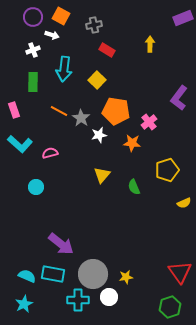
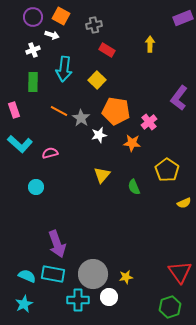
yellow pentagon: rotated 20 degrees counterclockwise
purple arrow: moved 4 px left; rotated 32 degrees clockwise
